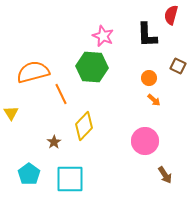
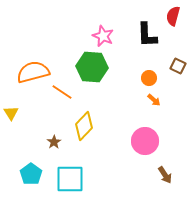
red semicircle: moved 2 px right, 1 px down
orange line: moved 1 px right, 2 px up; rotated 30 degrees counterclockwise
cyan pentagon: moved 2 px right
